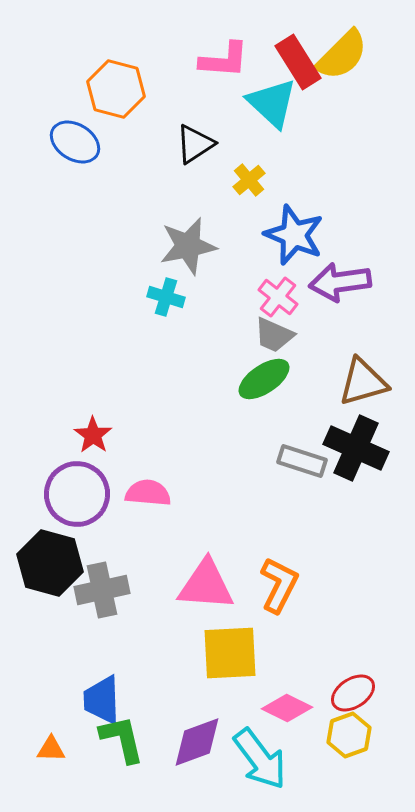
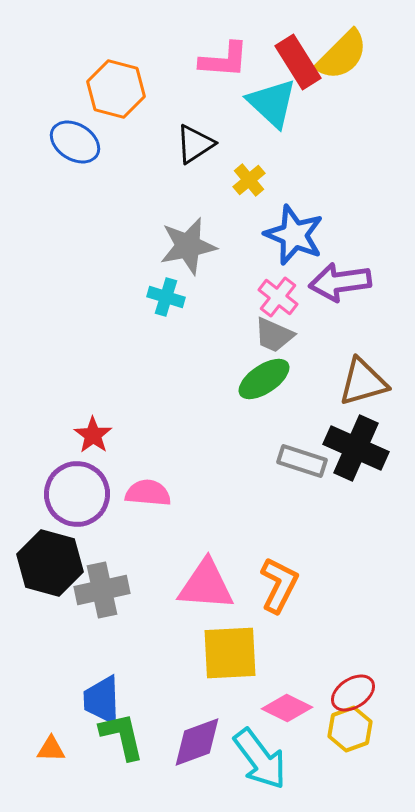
yellow hexagon: moved 1 px right, 6 px up
green L-shape: moved 3 px up
